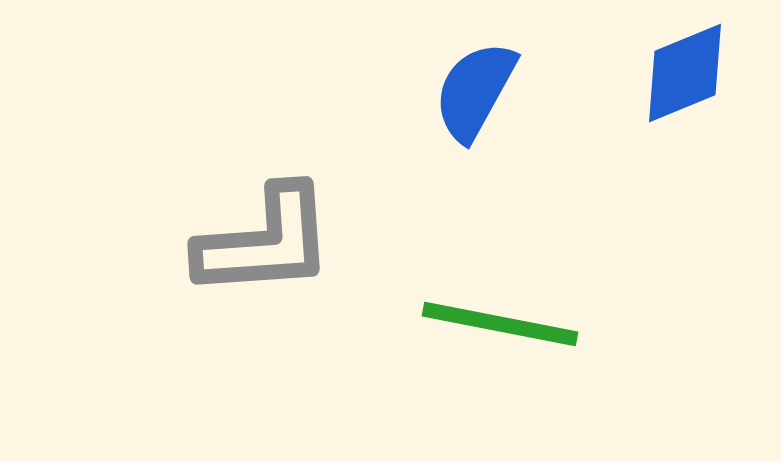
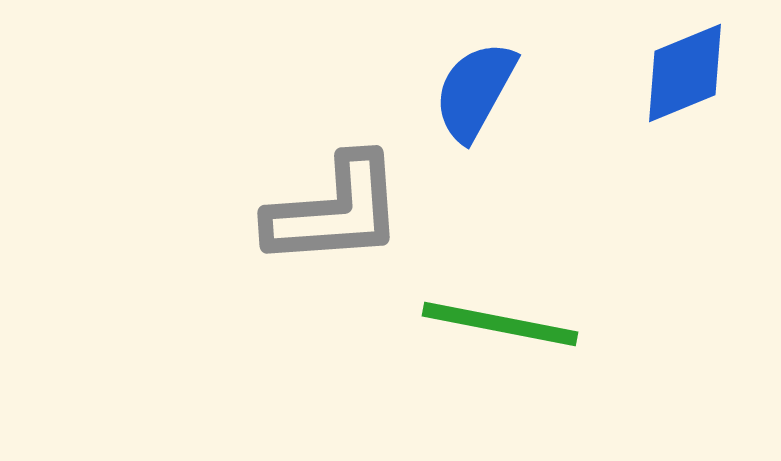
gray L-shape: moved 70 px right, 31 px up
